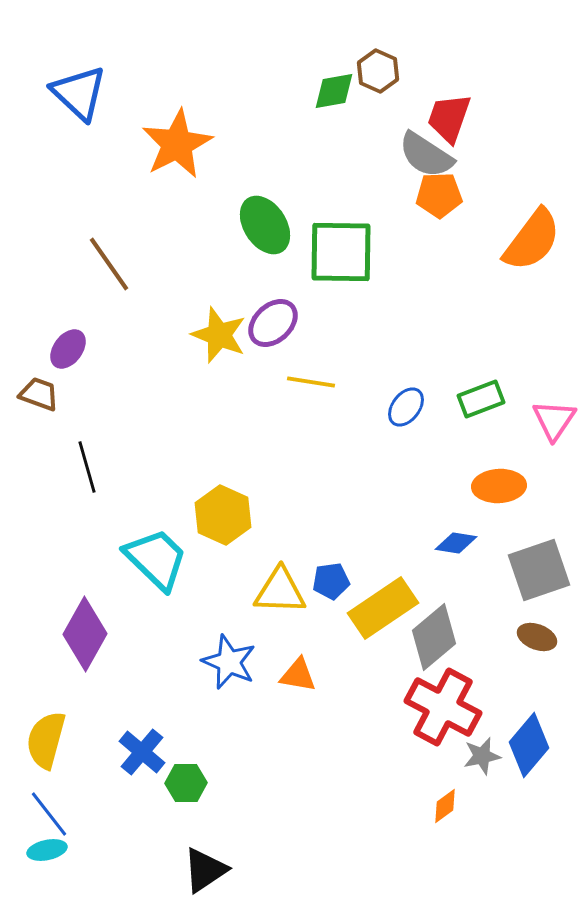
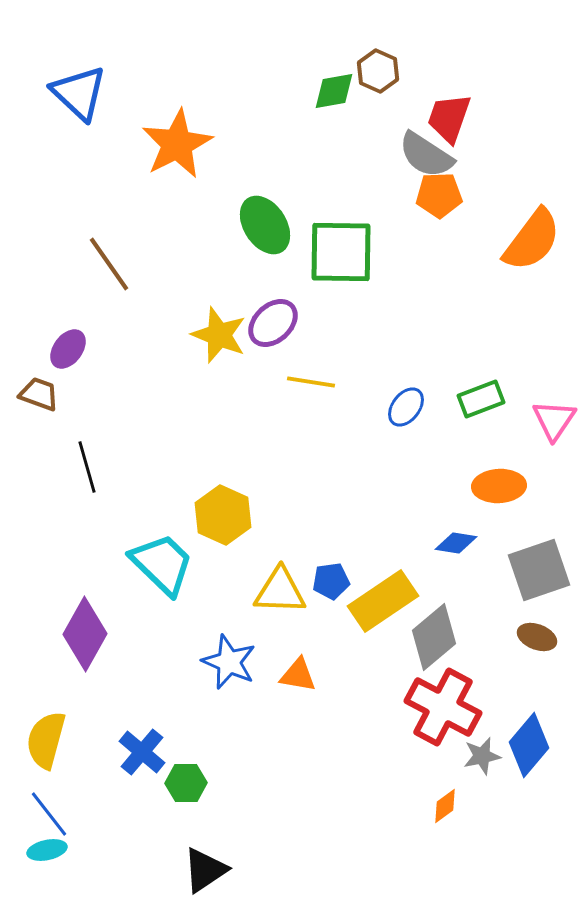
cyan trapezoid at (156, 559): moved 6 px right, 5 px down
yellow rectangle at (383, 608): moved 7 px up
